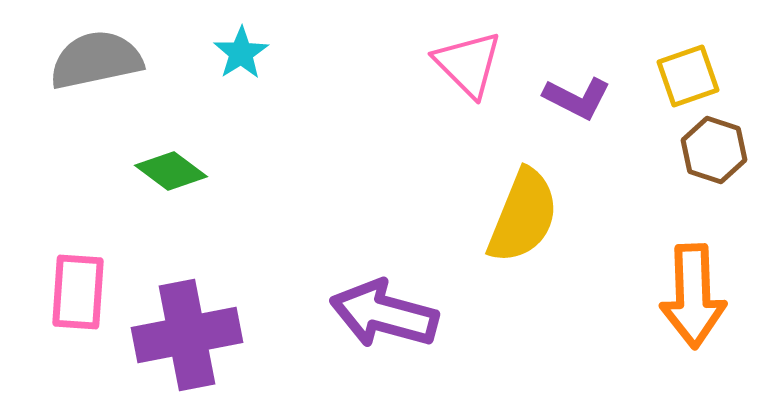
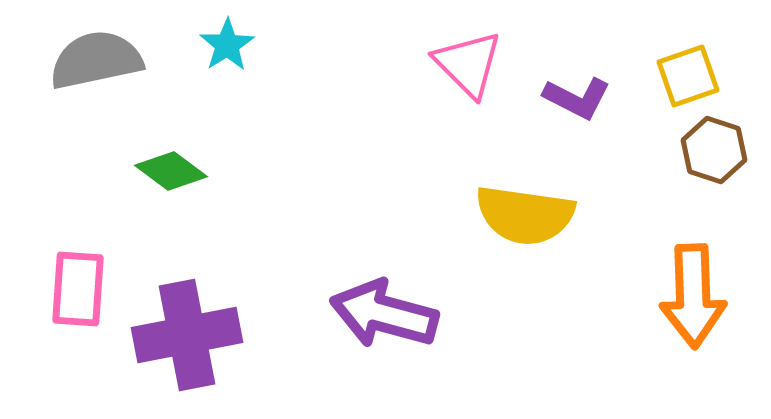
cyan star: moved 14 px left, 8 px up
yellow semicircle: moved 2 px right, 1 px up; rotated 76 degrees clockwise
pink rectangle: moved 3 px up
